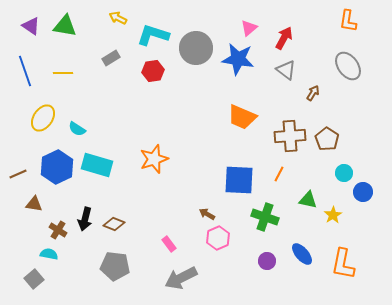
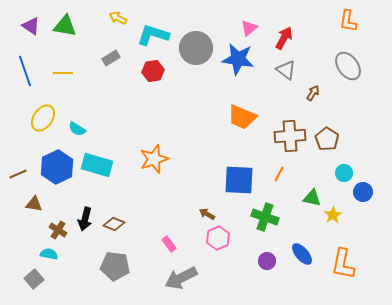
green triangle at (308, 200): moved 4 px right, 2 px up
